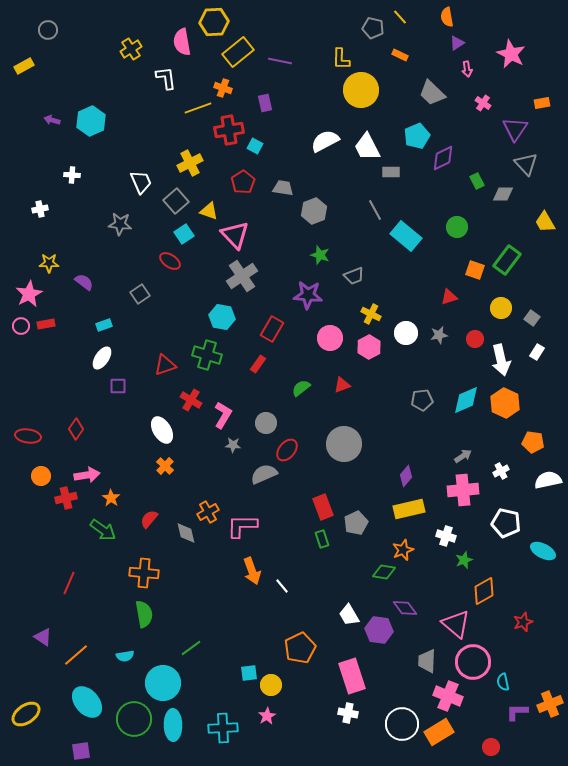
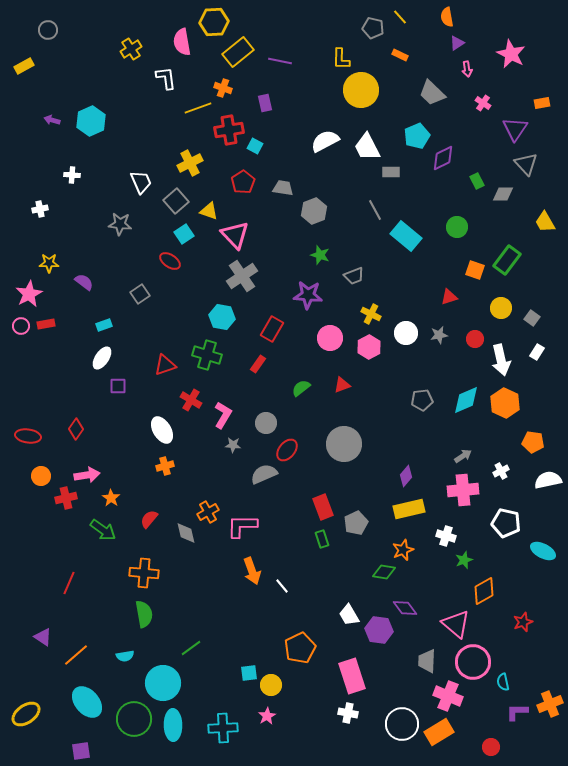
orange cross at (165, 466): rotated 30 degrees clockwise
